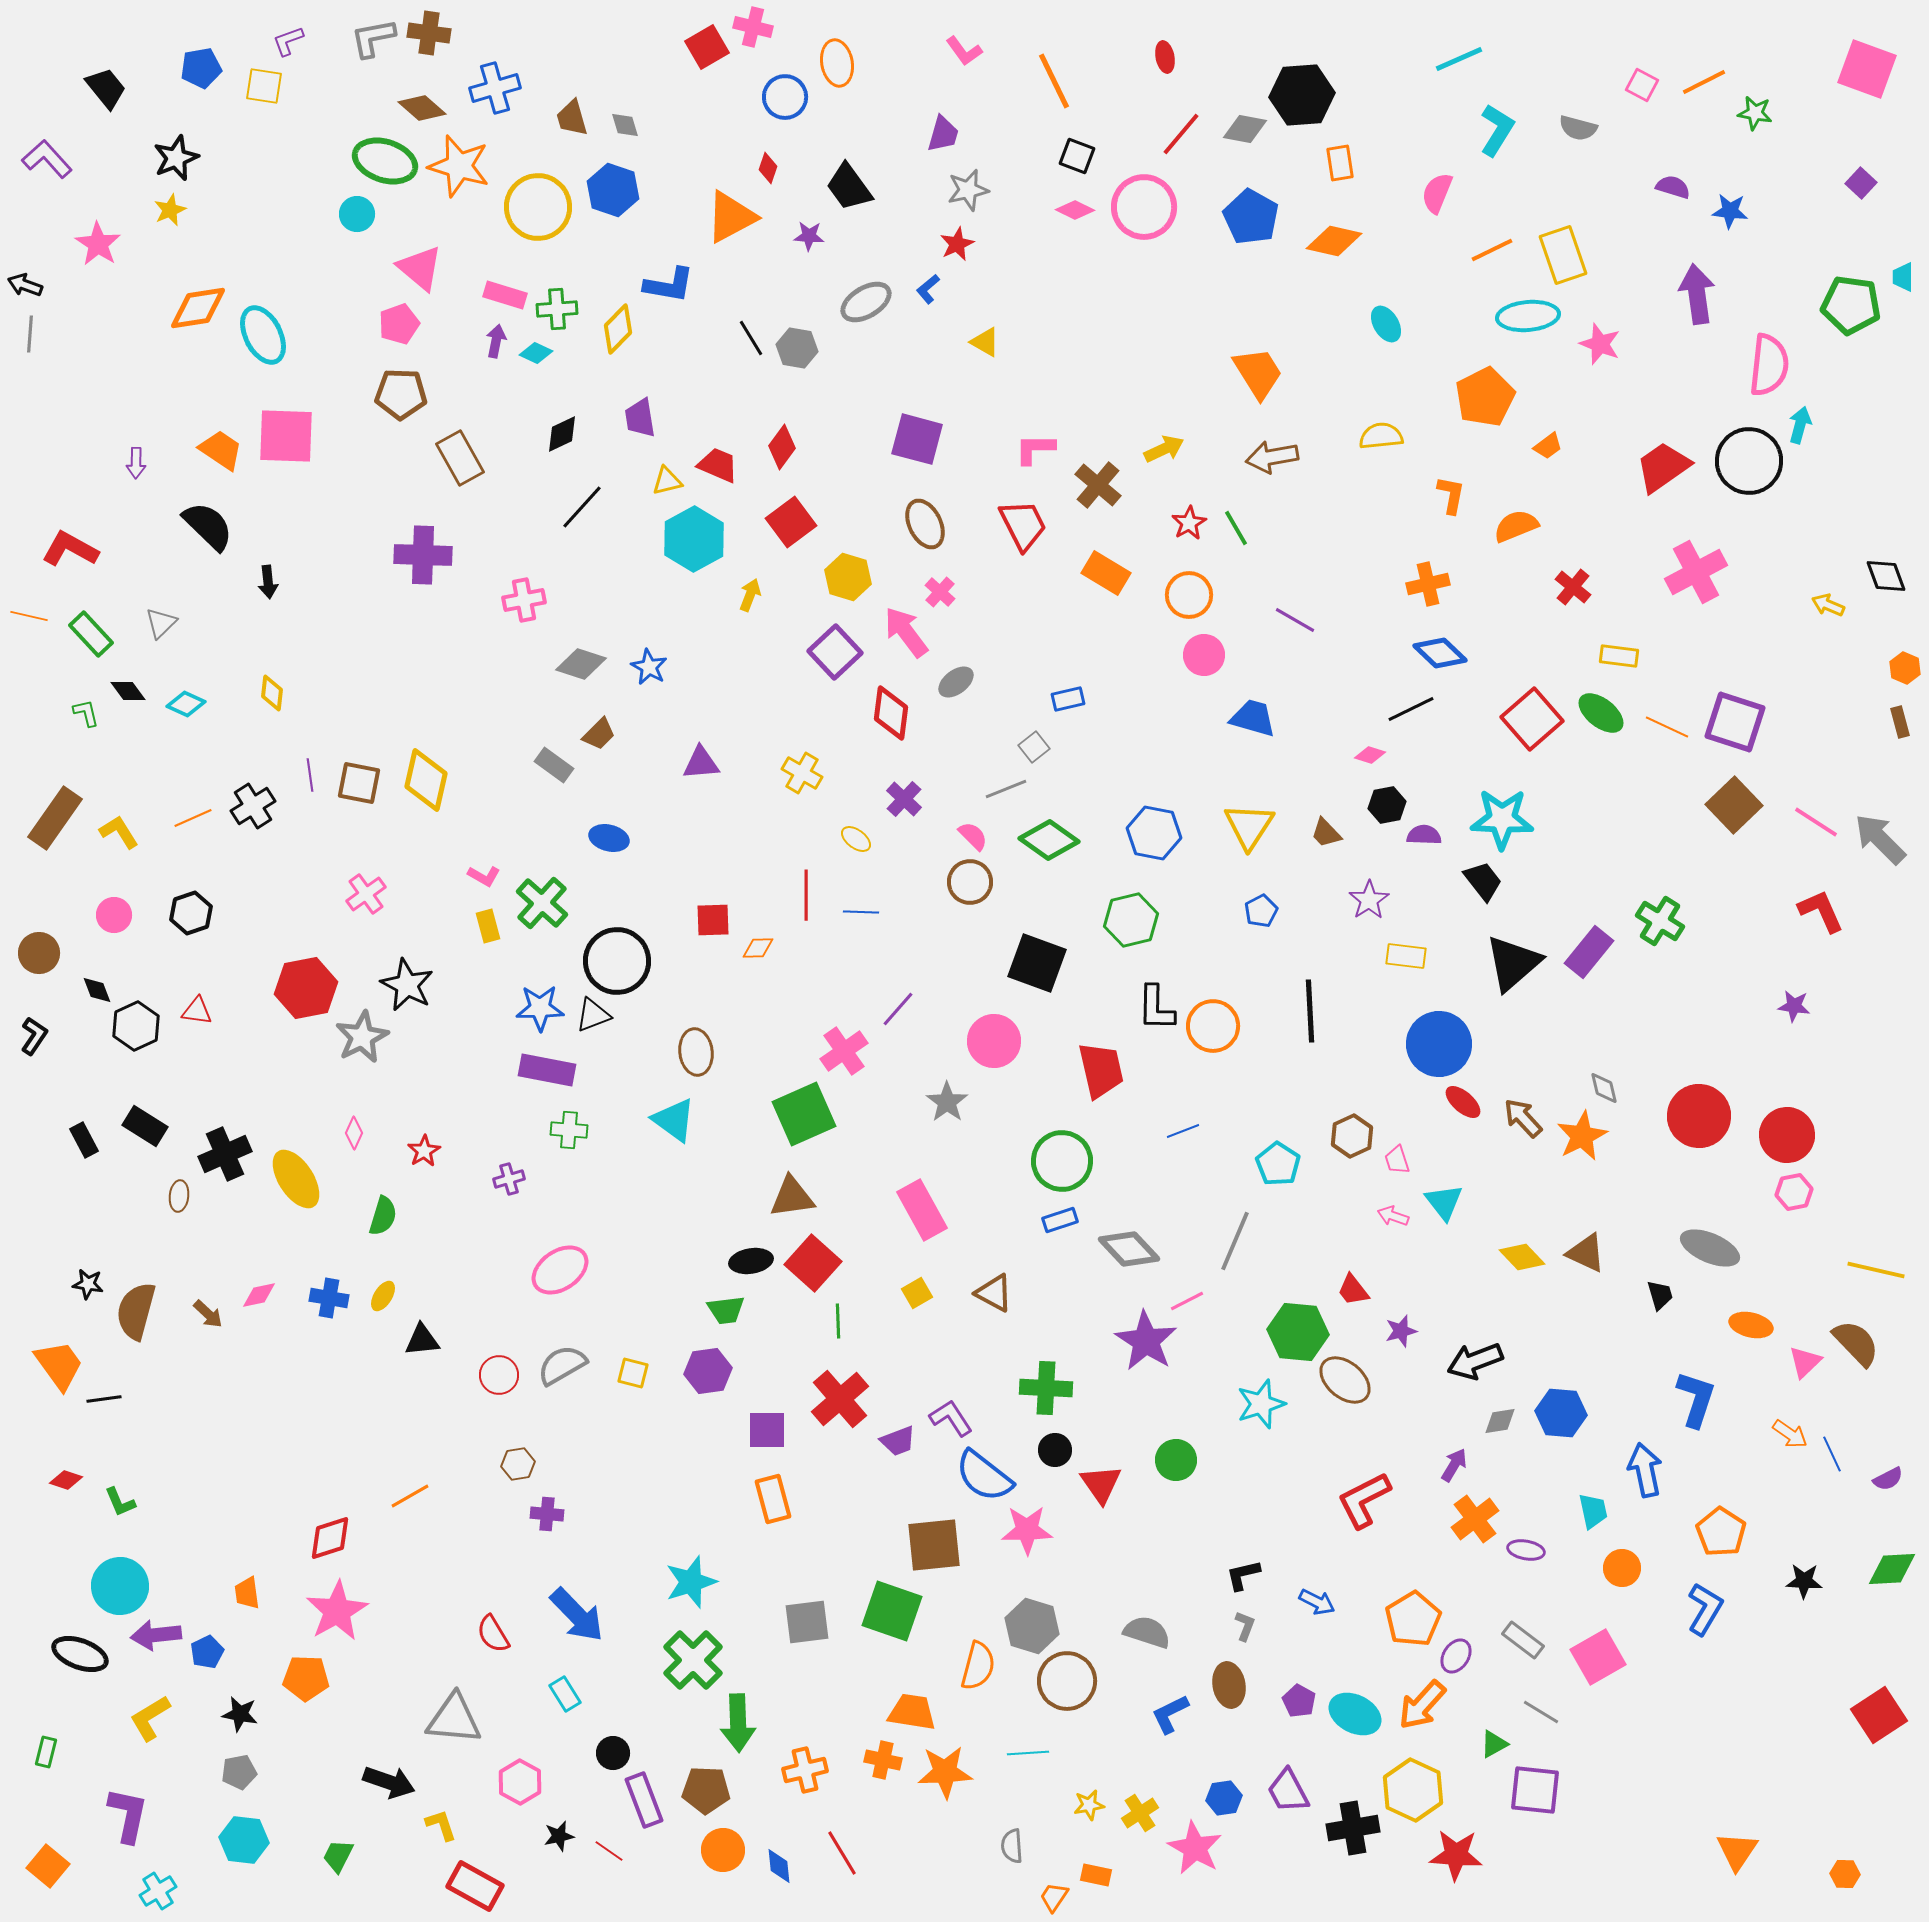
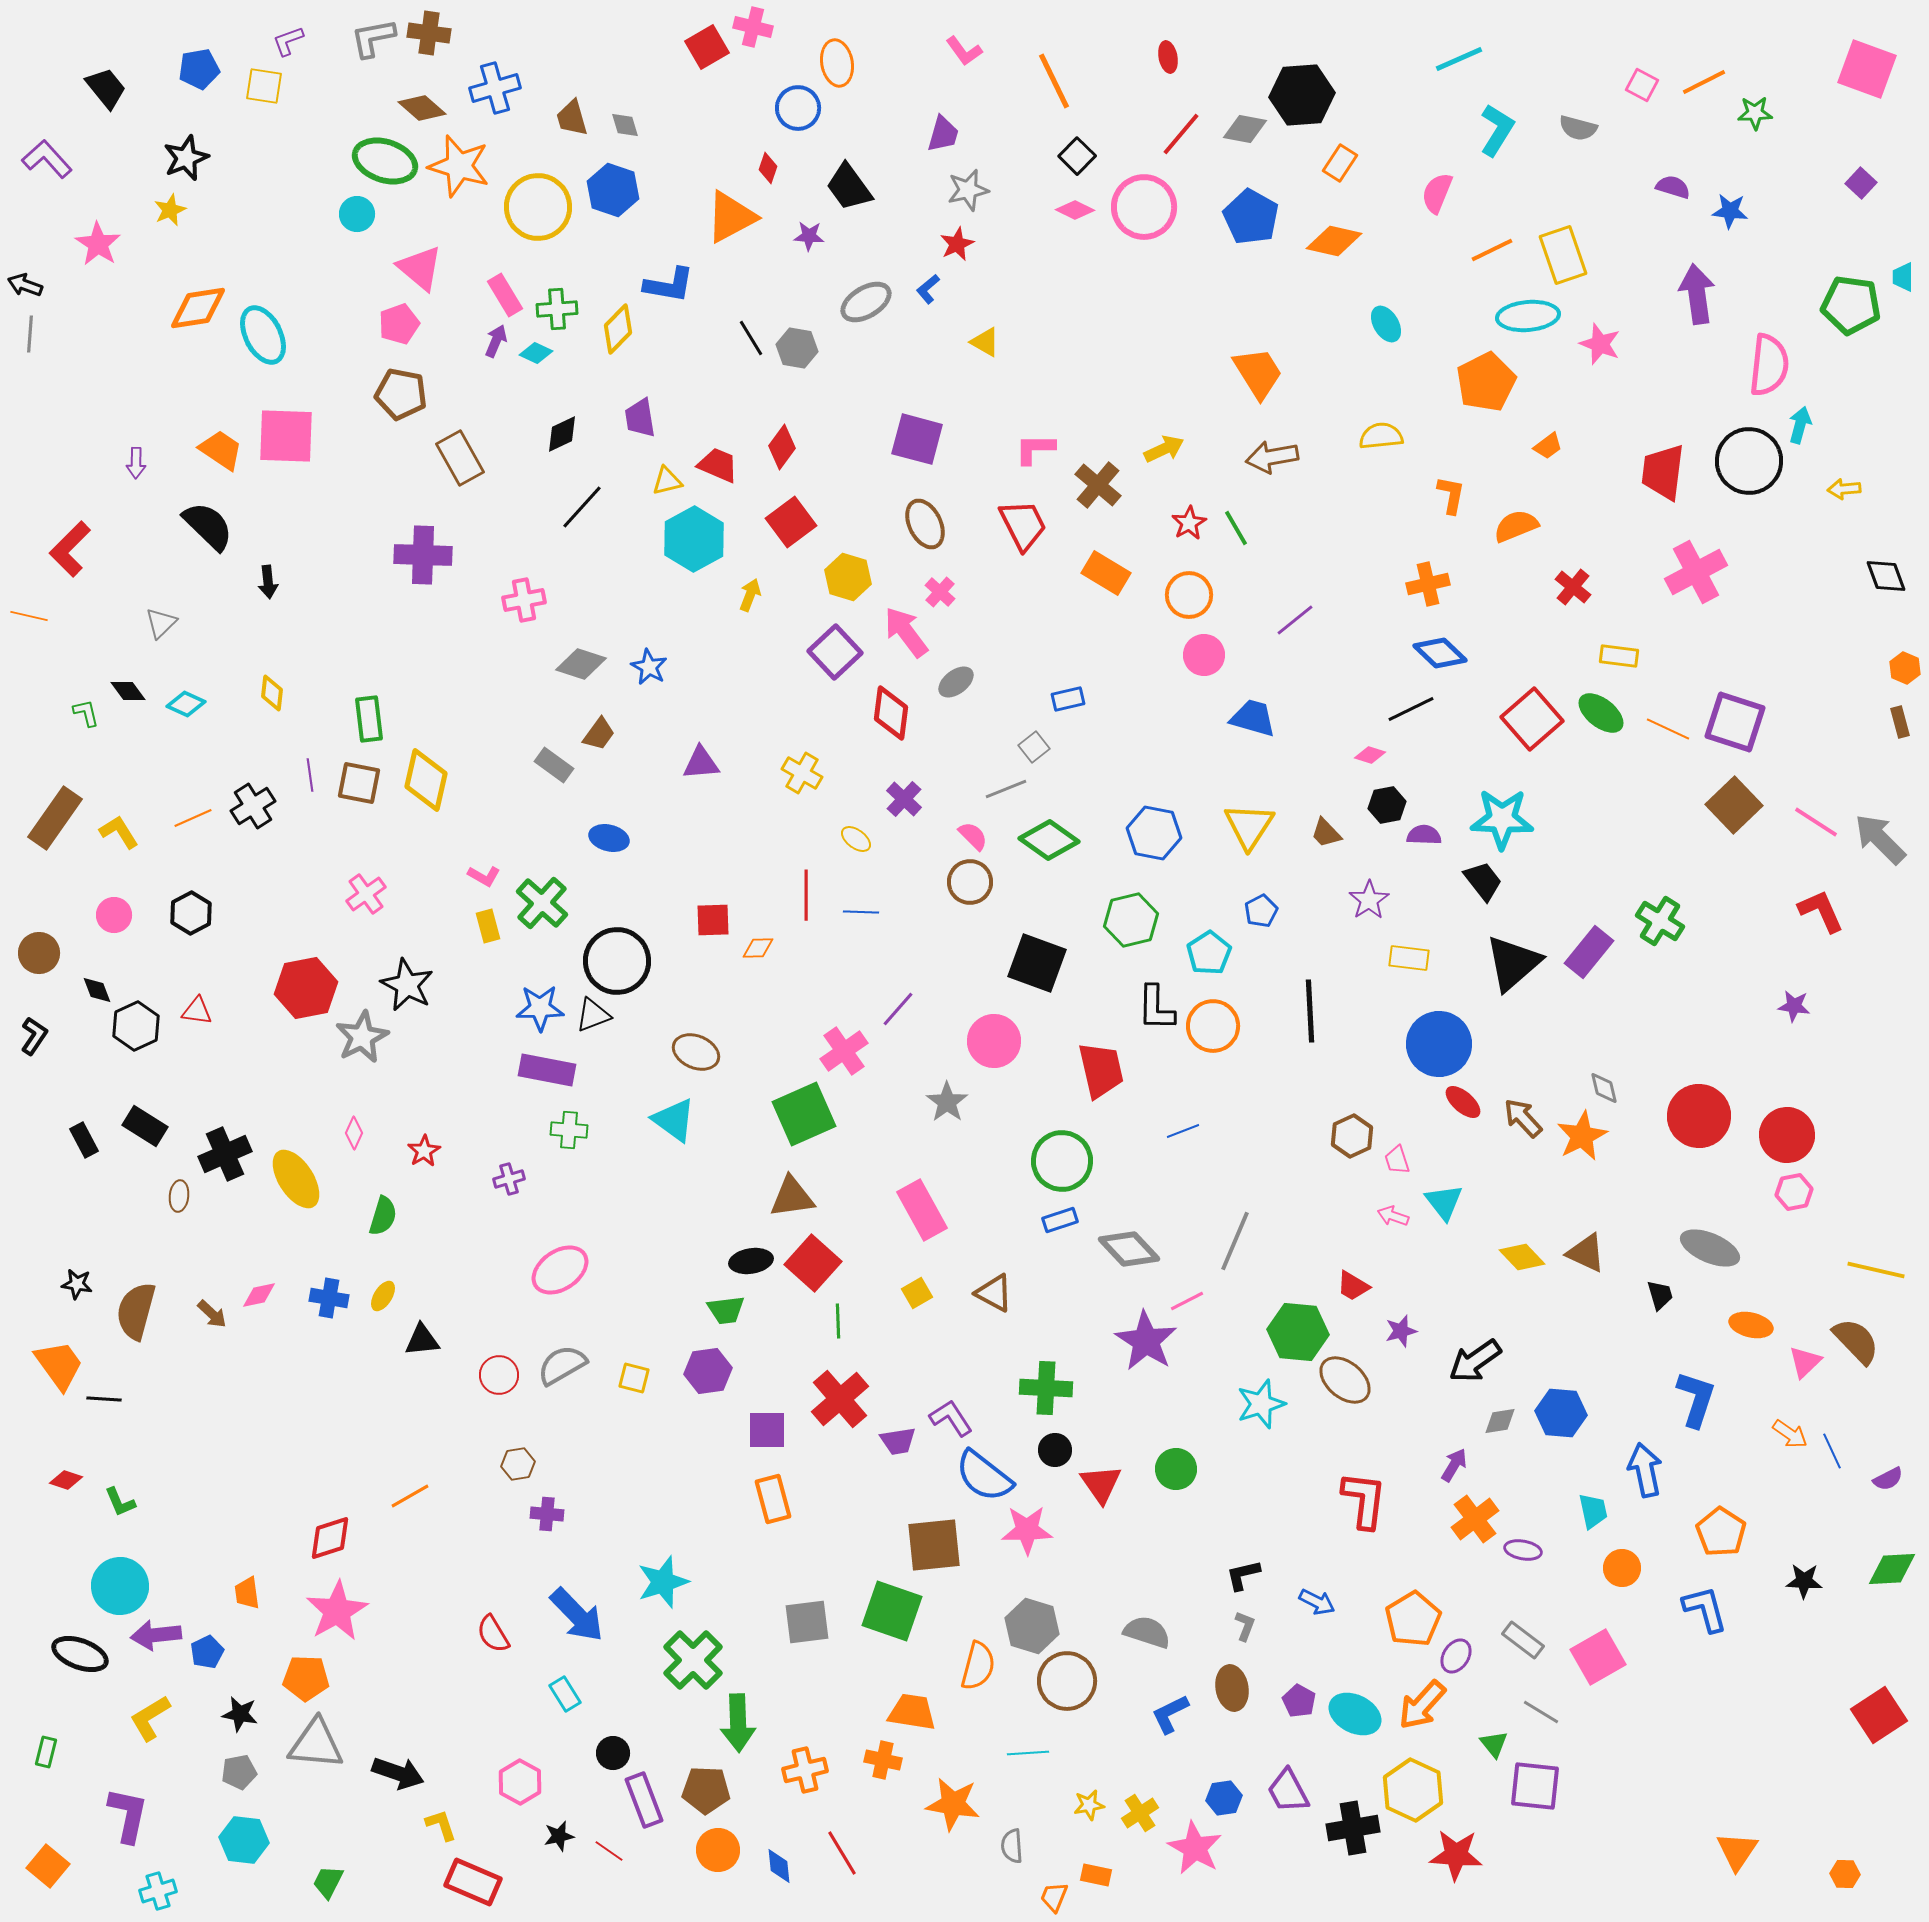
red ellipse at (1165, 57): moved 3 px right
blue pentagon at (201, 68): moved 2 px left, 1 px down
blue circle at (785, 97): moved 13 px right, 11 px down
green star at (1755, 113): rotated 12 degrees counterclockwise
black square at (1077, 156): rotated 24 degrees clockwise
black star at (176, 158): moved 10 px right
orange rectangle at (1340, 163): rotated 42 degrees clockwise
pink rectangle at (505, 295): rotated 42 degrees clockwise
purple arrow at (496, 341): rotated 12 degrees clockwise
brown pentagon at (401, 394): rotated 9 degrees clockwise
orange pentagon at (1485, 397): moved 1 px right, 15 px up
red trapezoid at (1663, 467): moved 5 px down; rotated 48 degrees counterclockwise
red L-shape at (70, 549): rotated 74 degrees counterclockwise
yellow arrow at (1828, 605): moved 16 px right, 116 px up; rotated 28 degrees counterclockwise
purple line at (1295, 620): rotated 69 degrees counterclockwise
green rectangle at (91, 634): moved 278 px right, 85 px down; rotated 36 degrees clockwise
orange line at (1667, 727): moved 1 px right, 2 px down
brown trapezoid at (599, 734): rotated 9 degrees counterclockwise
black hexagon at (191, 913): rotated 9 degrees counterclockwise
yellow rectangle at (1406, 956): moved 3 px right, 2 px down
brown ellipse at (696, 1052): rotated 60 degrees counterclockwise
cyan pentagon at (1278, 1164): moved 69 px left, 211 px up; rotated 6 degrees clockwise
black star at (88, 1284): moved 11 px left
red trapezoid at (1353, 1290): moved 4 px up; rotated 21 degrees counterclockwise
brown arrow at (208, 1314): moved 4 px right
brown semicircle at (1856, 1343): moved 2 px up
black arrow at (1475, 1361): rotated 14 degrees counterclockwise
yellow square at (633, 1373): moved 1 px right, 5 px down
black line at (104, 1399): rotated 12 degrees clockwise
purple trapezoid at (898, 1441): rotated 12 degrees clockwise
blue line at (1832, 1454): moved 3 px up
green circle at (1176, 1460): moved 9 px down
red L-shape at (1364, 1500): rotated 124 degrees clockwise
purple ellipse at (1526, 1550): moved 3 px left
cyan star at (691, 1582): moved 28 px left
blue L-shape at (1705, 1609): rotated 46 degrees counterclockwise
brown ellipse at (1229, 1685): moved 3 px right, 3 px down
gray triangle at (454, 1719): moved 138 px left, 25 px down
green triangle at (1494, 1744): rotated 40 degrees counterclockwise
orange star at (945, 1772): moved 8 px right, 32 px down; rotated 12 degrees clockwise
black arrow at (389, 1782): moved 9 px right, 9 px up
purple square at (1535, 1790): moved 4 px up
orange circle at (723, 1850): moved 5 px left
green trapezoid at (338, 1856): moved 10 px left, 26 px down
red rectangle at (475, 1886): moved 2 px left, 4 px up; rotated 6 degrees counterclockwise
cyan cross at (158, 1891): rotated 15 degrees clockwise
orange trapezoid at (1054, 1897): rotated 12 degrees counterclockwise
